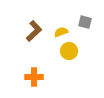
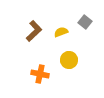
gray square: rotated 24 degrees clockwise
yellow circle: moved 9 px down
orange cross: moved 6 px right, 3 px up; rotated 12 degrees clockwise
